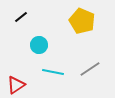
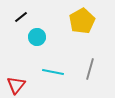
yellow pentagon: rotated 20 degrees clockwise
cyan circle: moved 2 px left, 8 px up
gray line: rotated 40 degrees counterclockwise
red triangle: rotated 18 degrees counterclockwise
